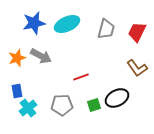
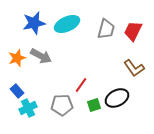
red trapezoid: moved 4 px left, 1 px up
brown L-shape: moved 3 px left
red line: moved 8 px down; rotated 35 degrees counterclockwise
blue rectangle: rotated 32 degrees counterclockwise
cyan cross: rotated 12 degrees clockwise
